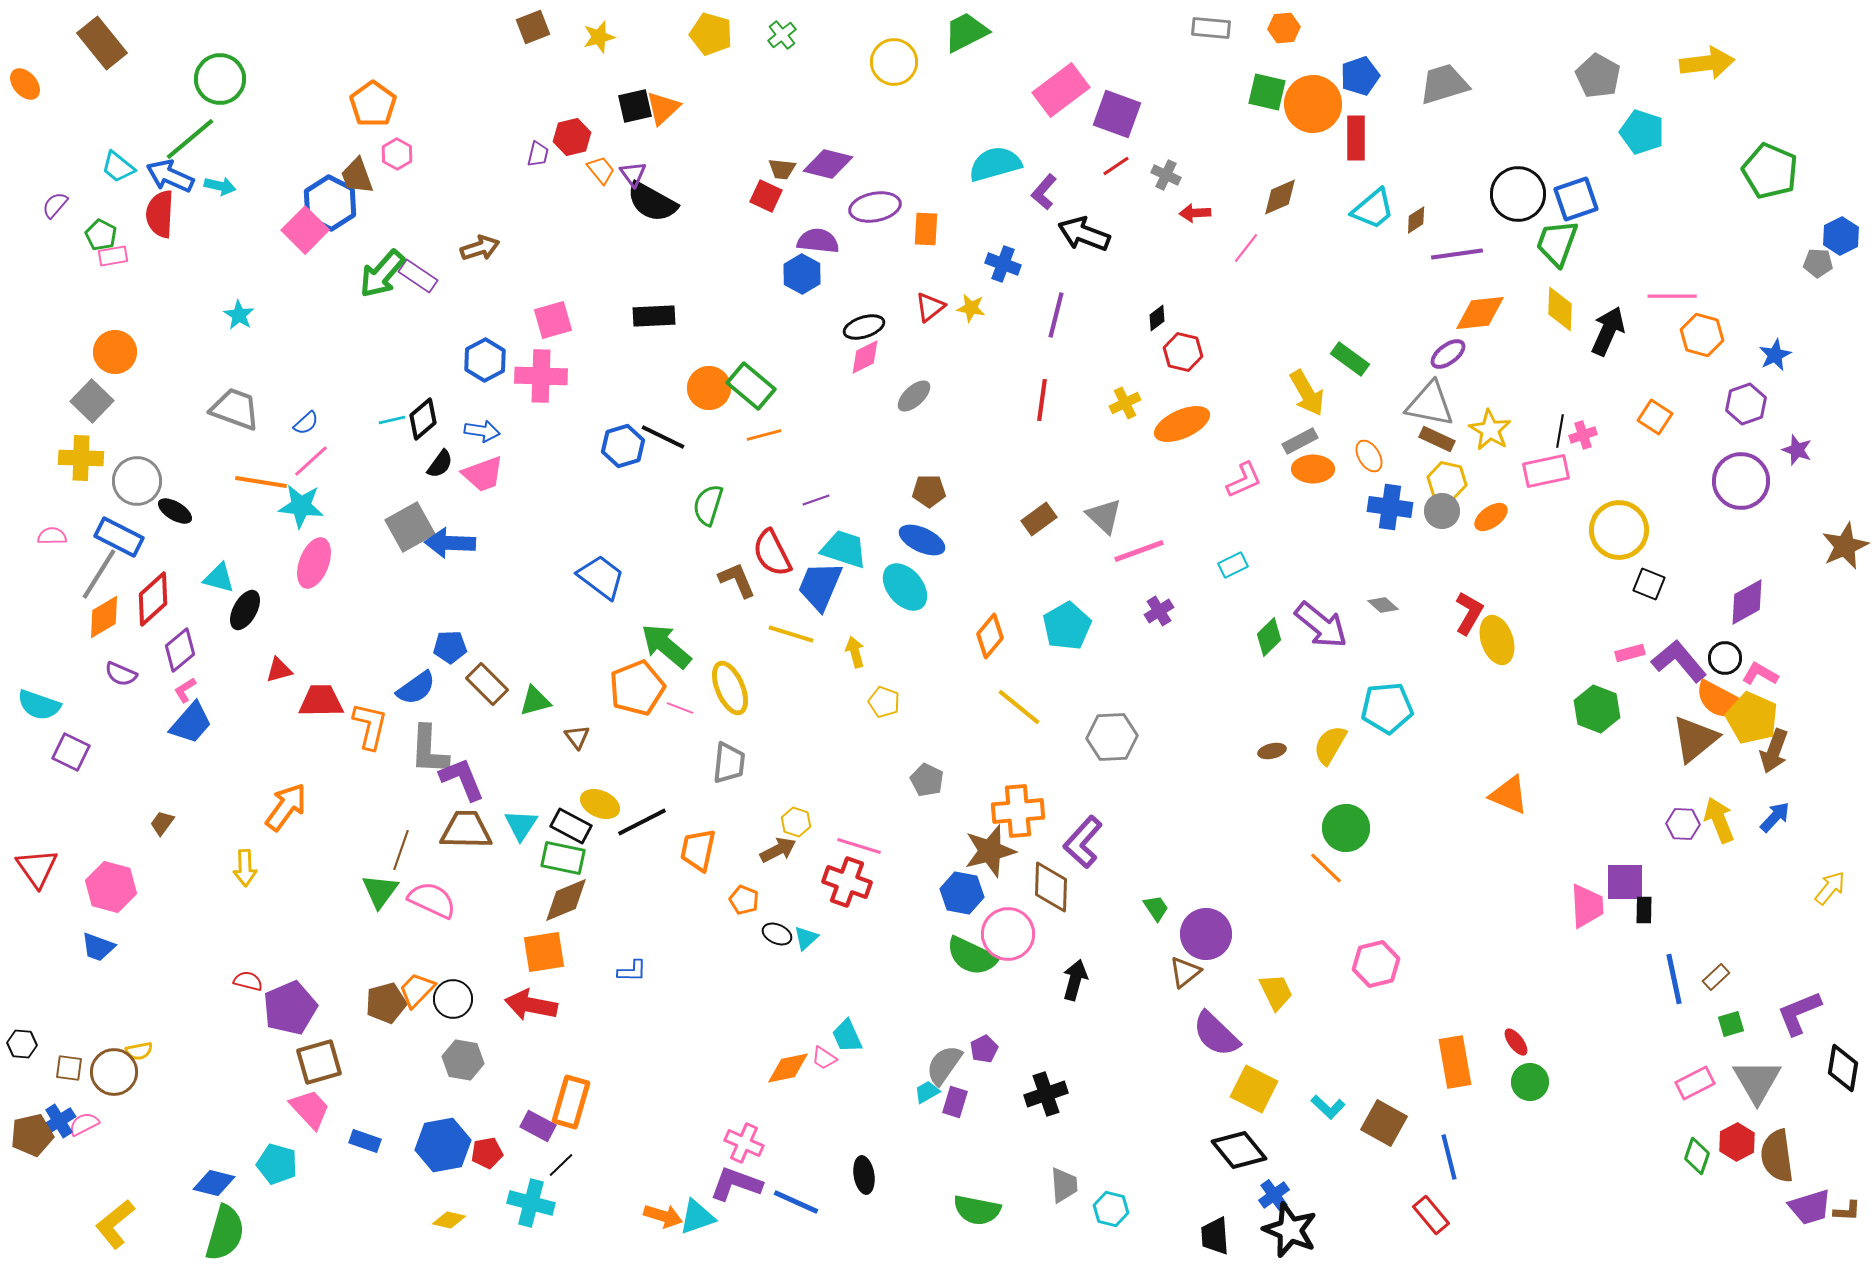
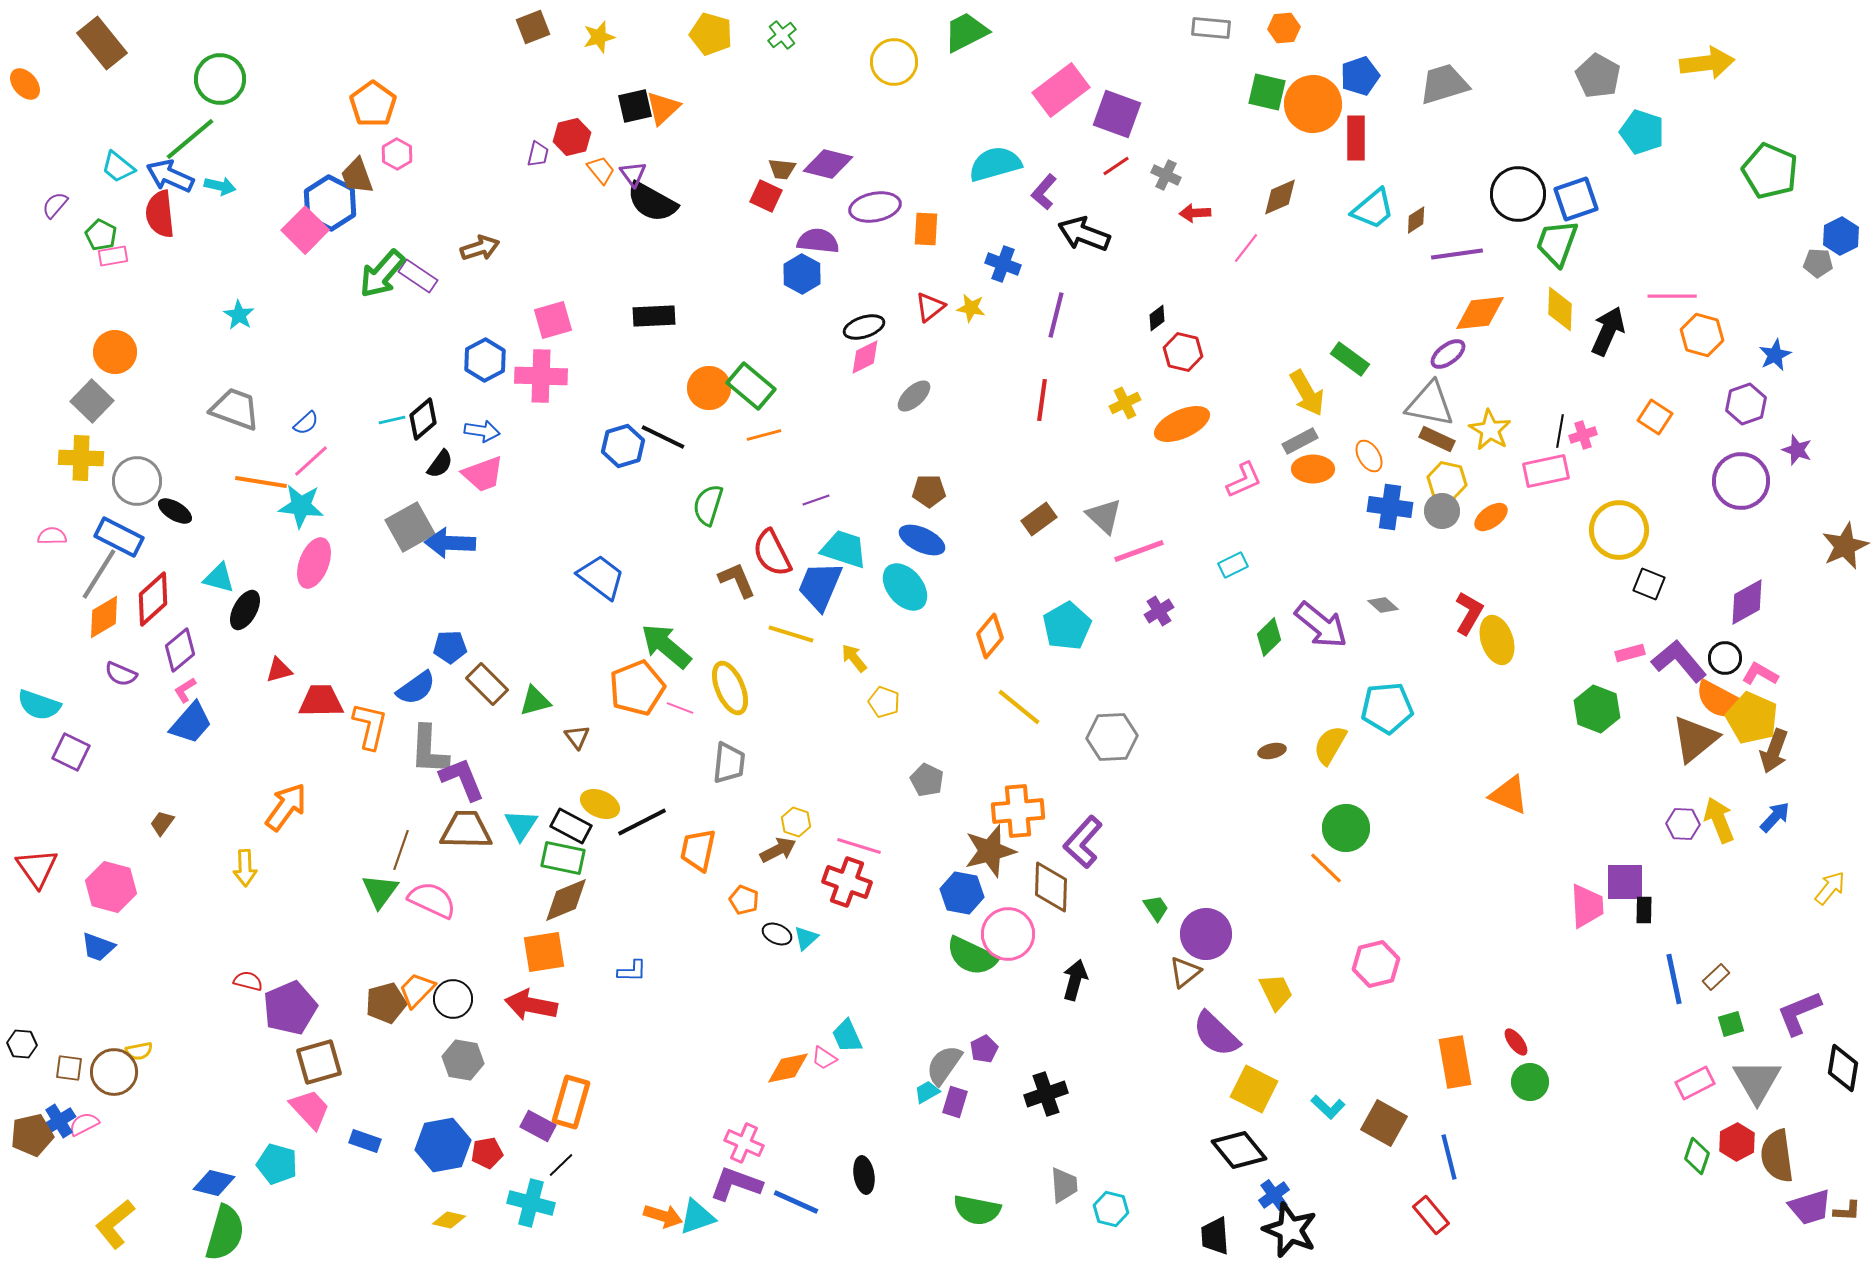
red semicircle at (160, 214): rotated 9 degrees counterclockwise
yellow arrow at (855, 652): moved 1 px left, 6 px down; rotated 24 degrees counterclockwise
